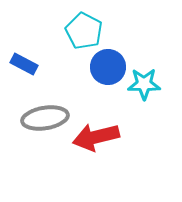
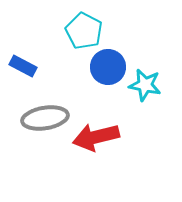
blue rectangle: moved 1 px left, 2 px down
cyan star: moved 1 px right, 1 px down; rotated 12 degrees clockwise
